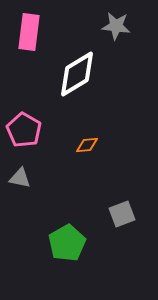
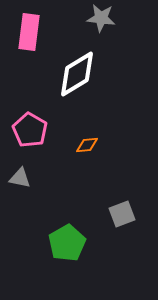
gray star: moved 15 px left, 8 px up
pink pentagon: moved 6 px right
